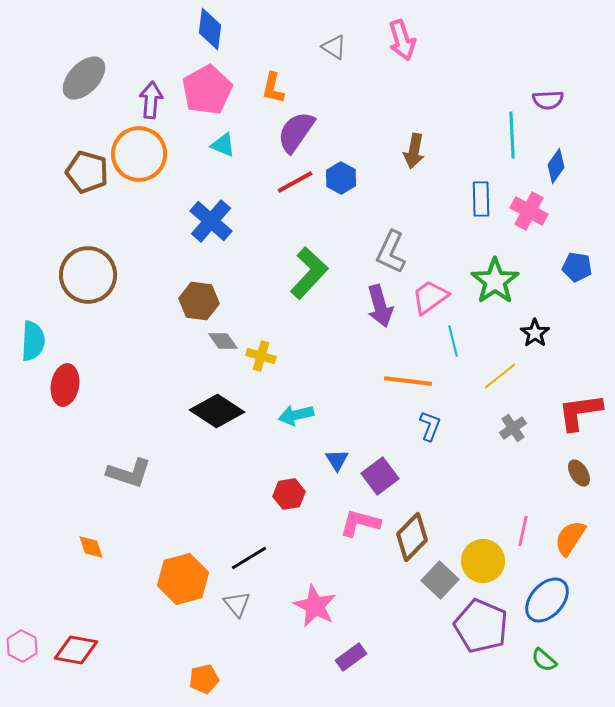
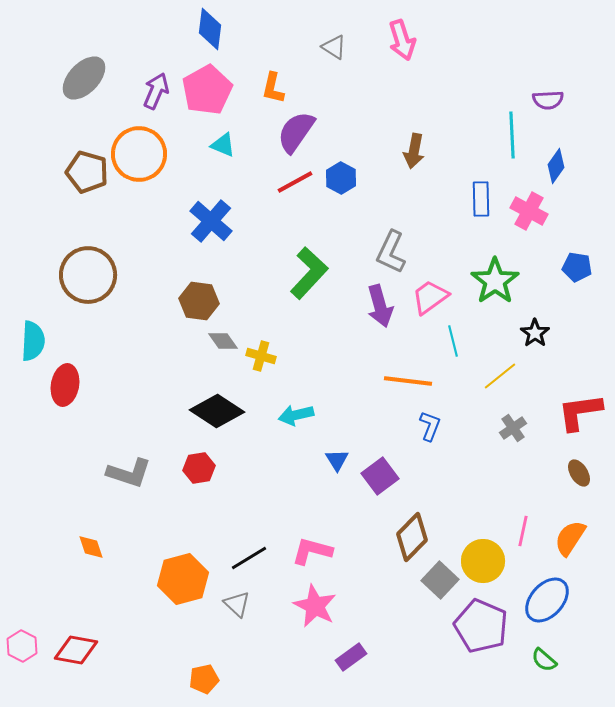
purple arrow at (151, 100): moved 5 px right, 9 px up; rotated 18 degrees clockwise
red hexagon at (289, 494): moved 90 px left, 26 px up
pink L-shape at (360, 523): moved 48 px left, 28 px down
gray triangle at (237, 604): rotated 8 degrees counterclockwise
